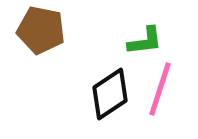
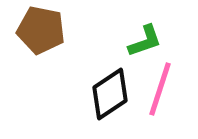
green L-shape: rotated 12 degrees counterclockwise
